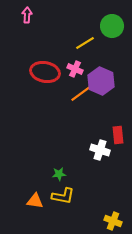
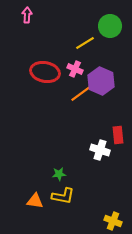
green circle: moved 2 px left
